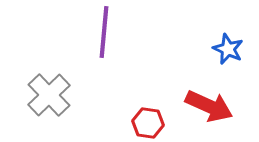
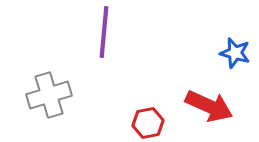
blue star: moved 7 px right, 4 px down; rotated 8 degrees counterclockwise
gray cross: rotated 27 degrees clockwise
red hexagon: rotated 20 degrees counterclockwise
